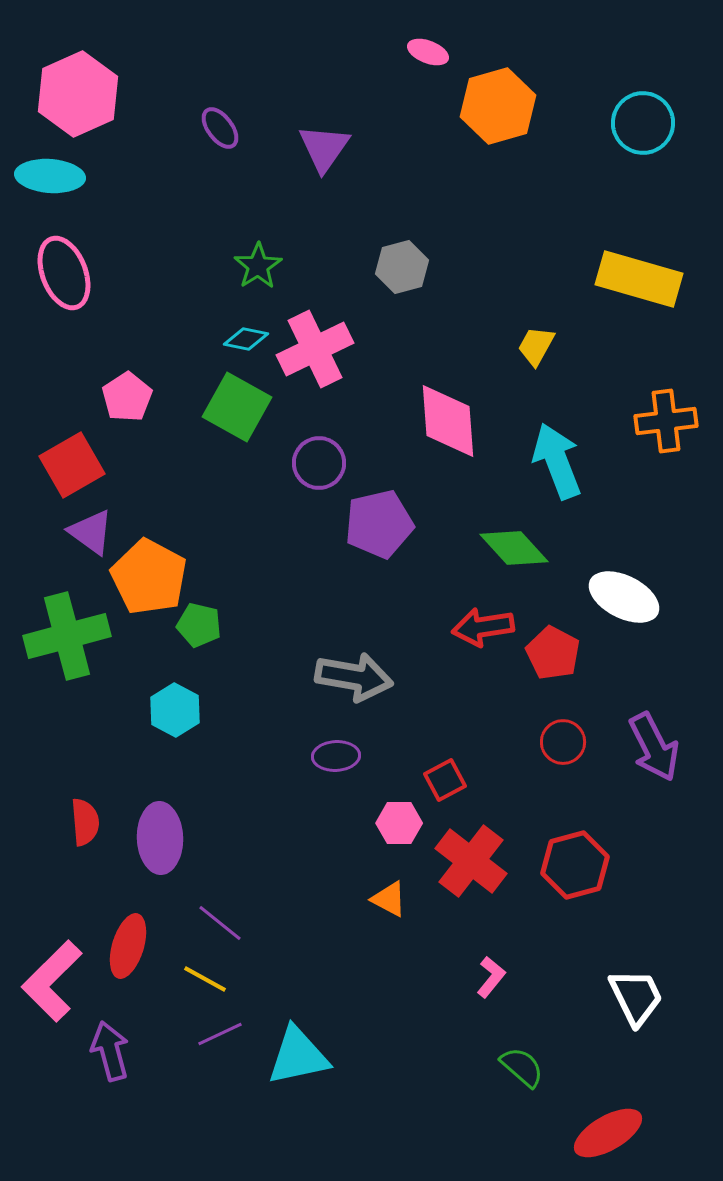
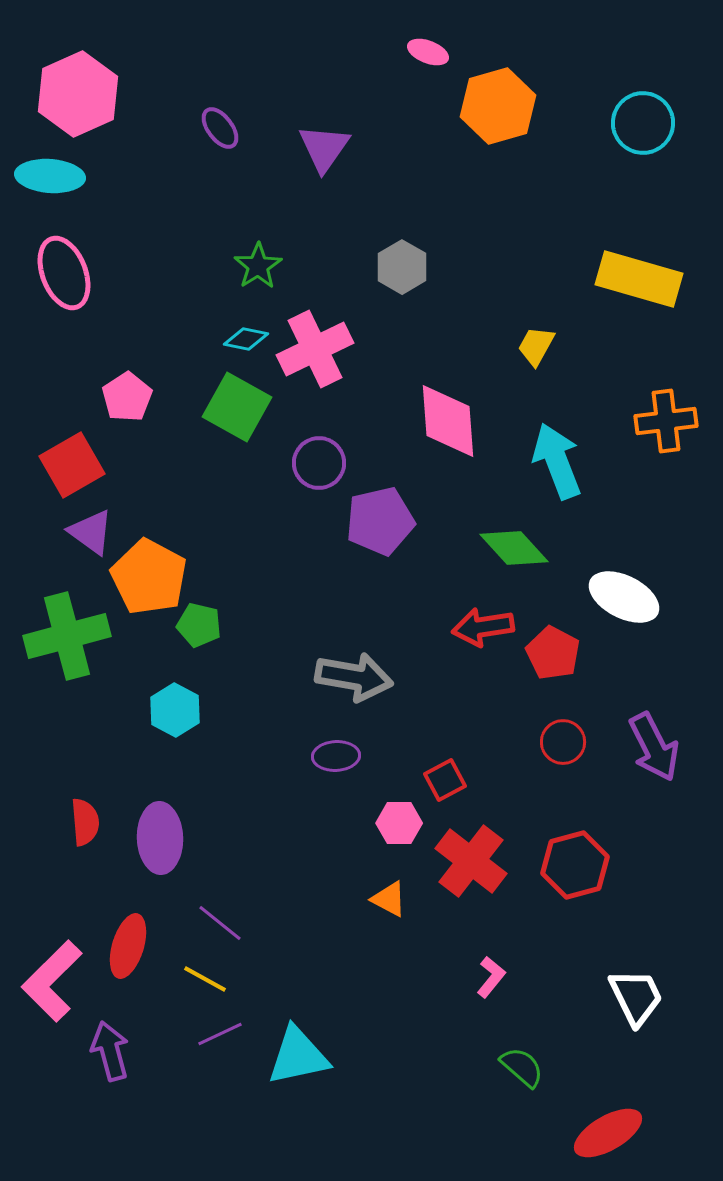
gray hexagon at (402, 267): rotated 15 degrees counterclockwise
purple pentagon at (379, 524): moved 1 px right, 3 px up
